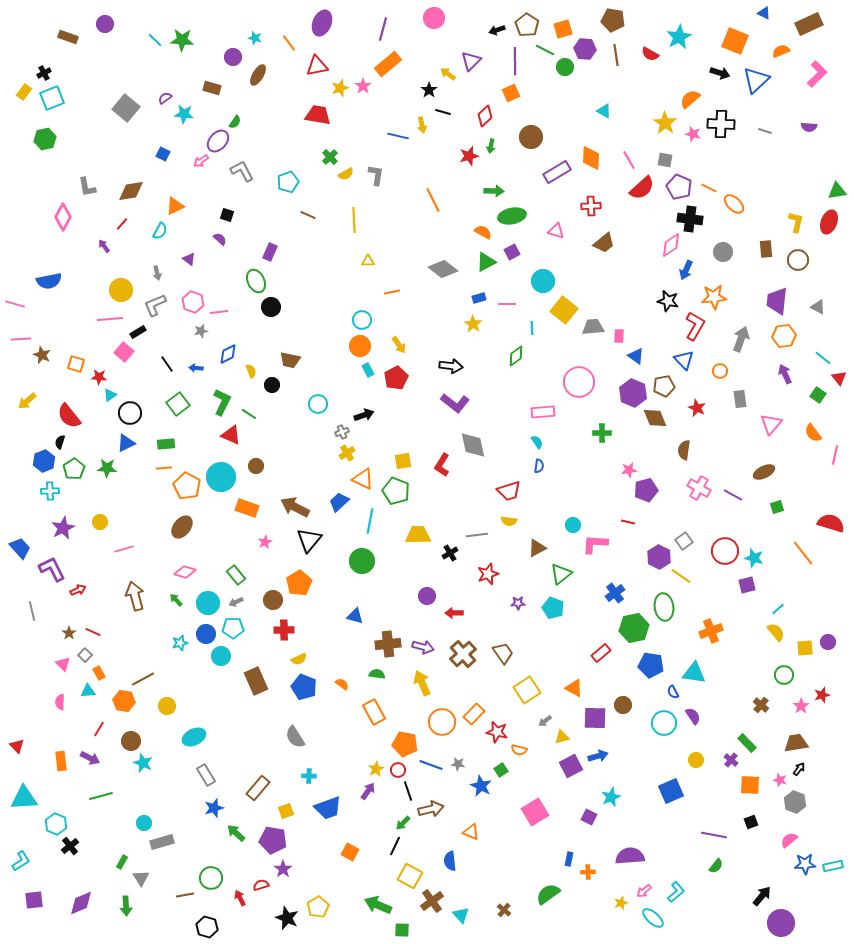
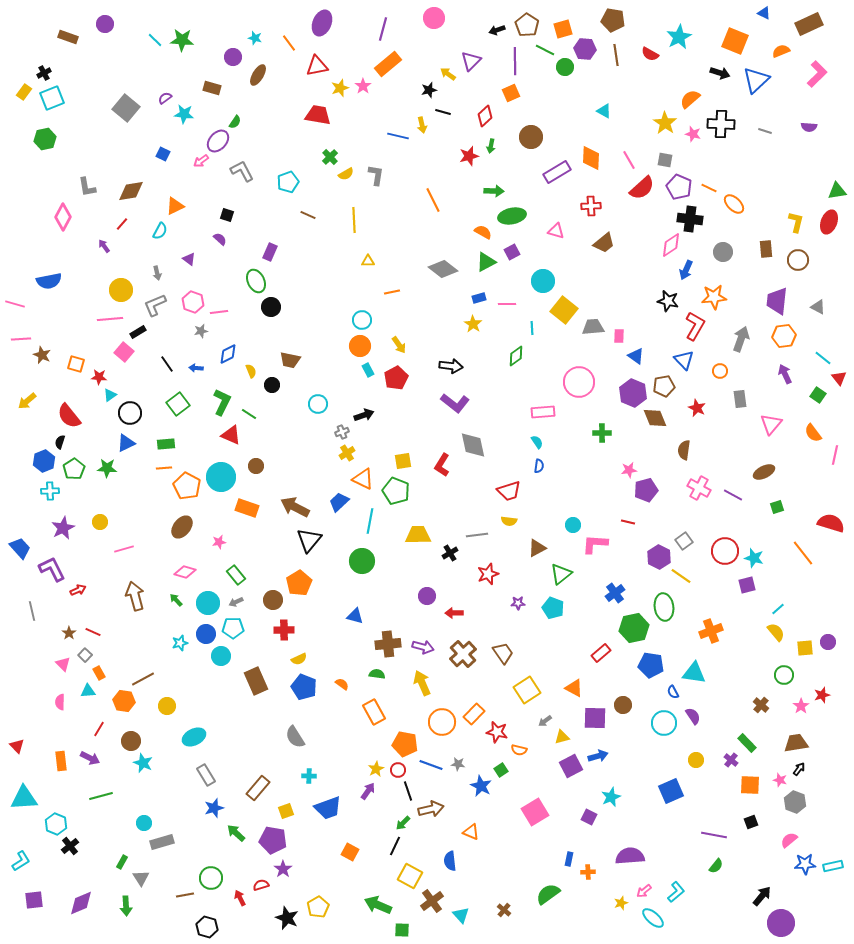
black star at (429, 90): rotated 21 degrees clockwise
pink star at (265, 542): moved 46 px left; rotated 16 degrees clockwise
